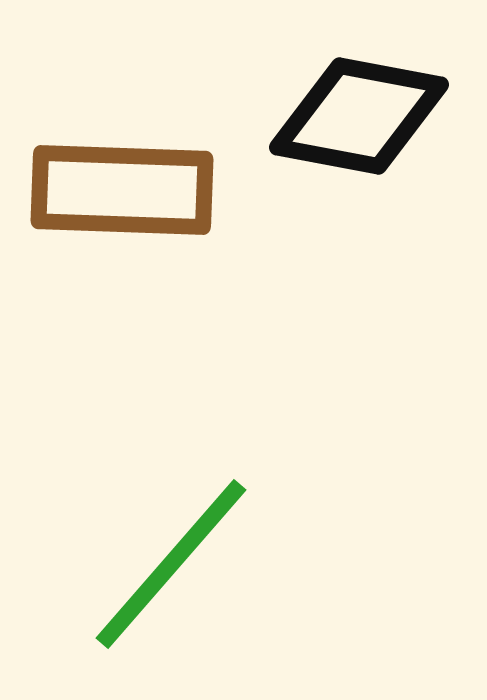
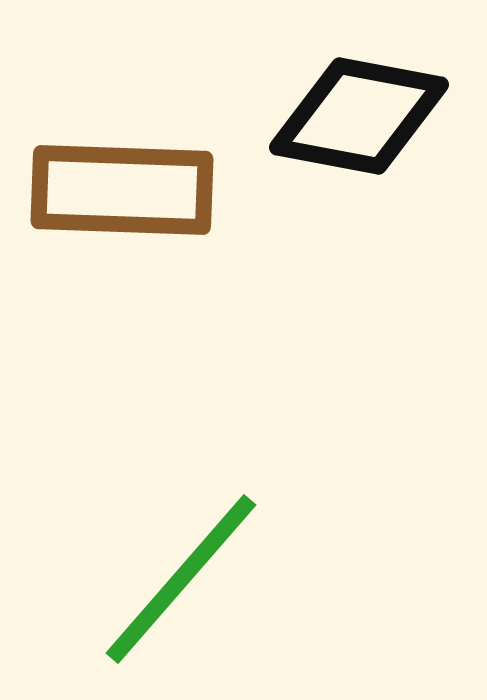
green line: moved 10 px right, 15 px down
